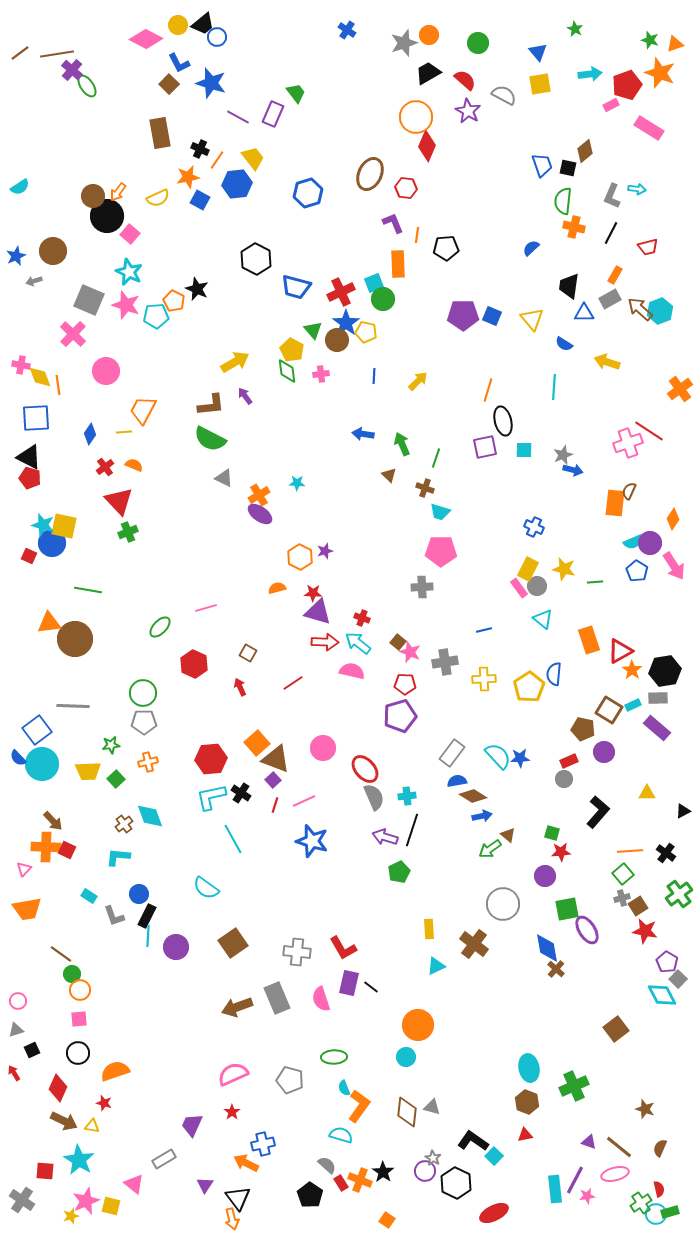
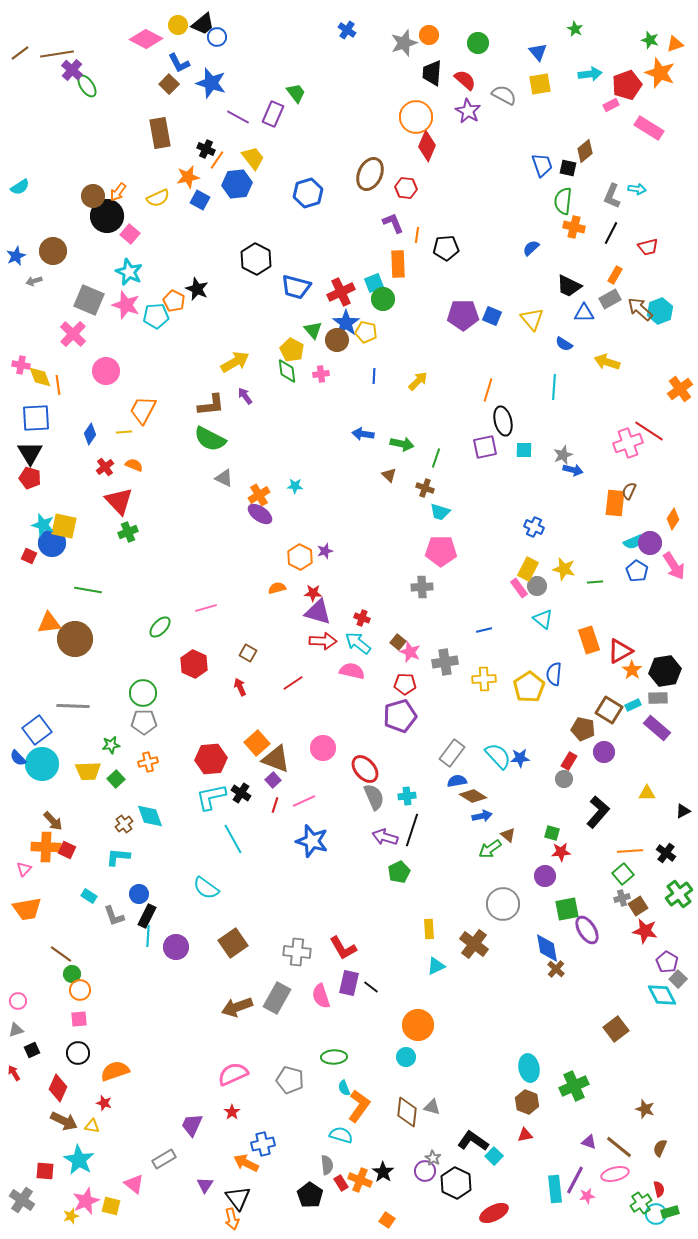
black trapezoid at (428, 73): moved 4 px right; rotated 56 degrees counterclockwise
black cross at (200, 149): moved 6 px right
black trapezoid at (569, 286): rotated 72 degrees counterclockwise
green arrow at (402, 444): rotated 125 degrees clockwise
black triangle at (29, 457): moved 1 px right, 4 px up; rotated 32 degrees clockwise
cyan star at (297, 483): moved 2 px left, 3 px down
red arrow at (325, 642): moved 2 px left, 1 px up
red rectangle at (569, 761): rotated 36 degrees counterclockwise
gray rectangle at (277, 998): rotated 52 degrees clockwise
pink semicircle at (321, 999): moved 3 px up
gray semicircle at (327, 1165): rotated 42 degrees clockwise
